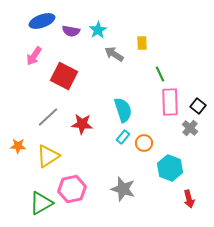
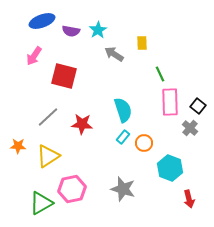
red square: rotated 12 degrees counterclockwise
